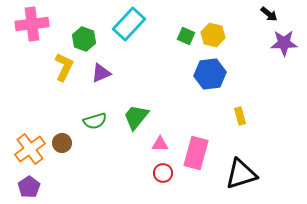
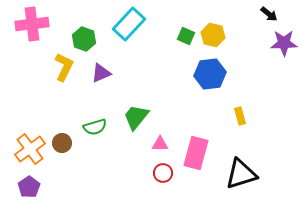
green semicircle: moved 6 px down
